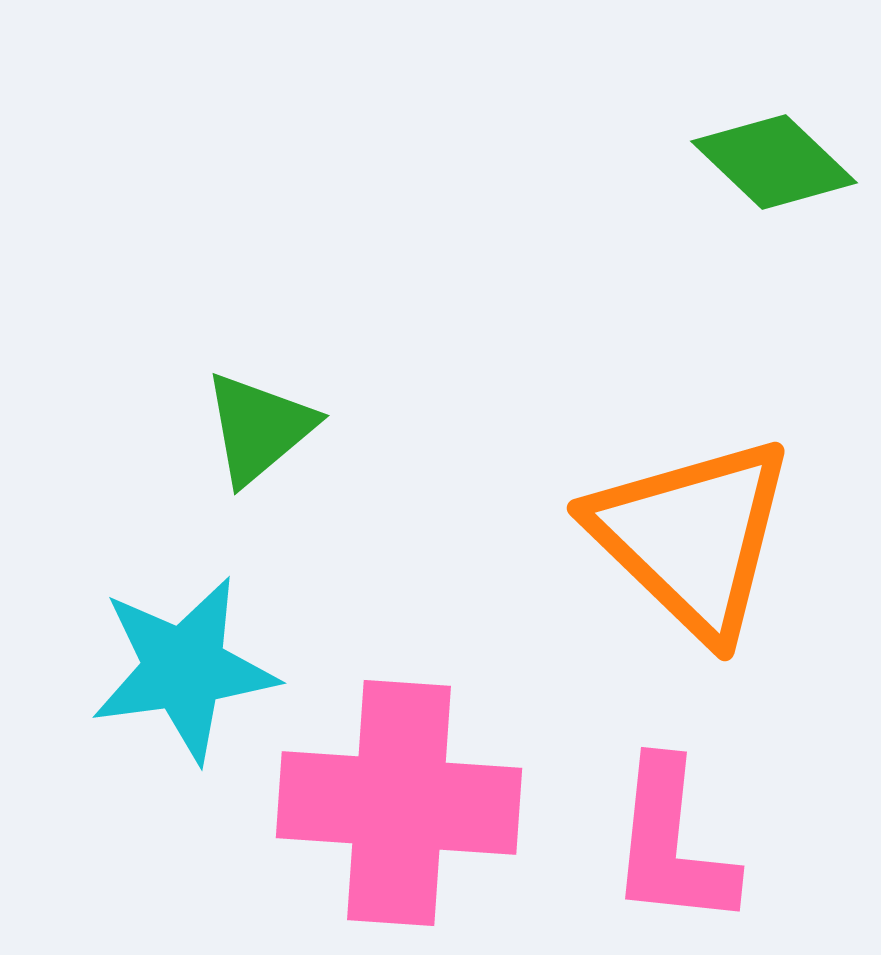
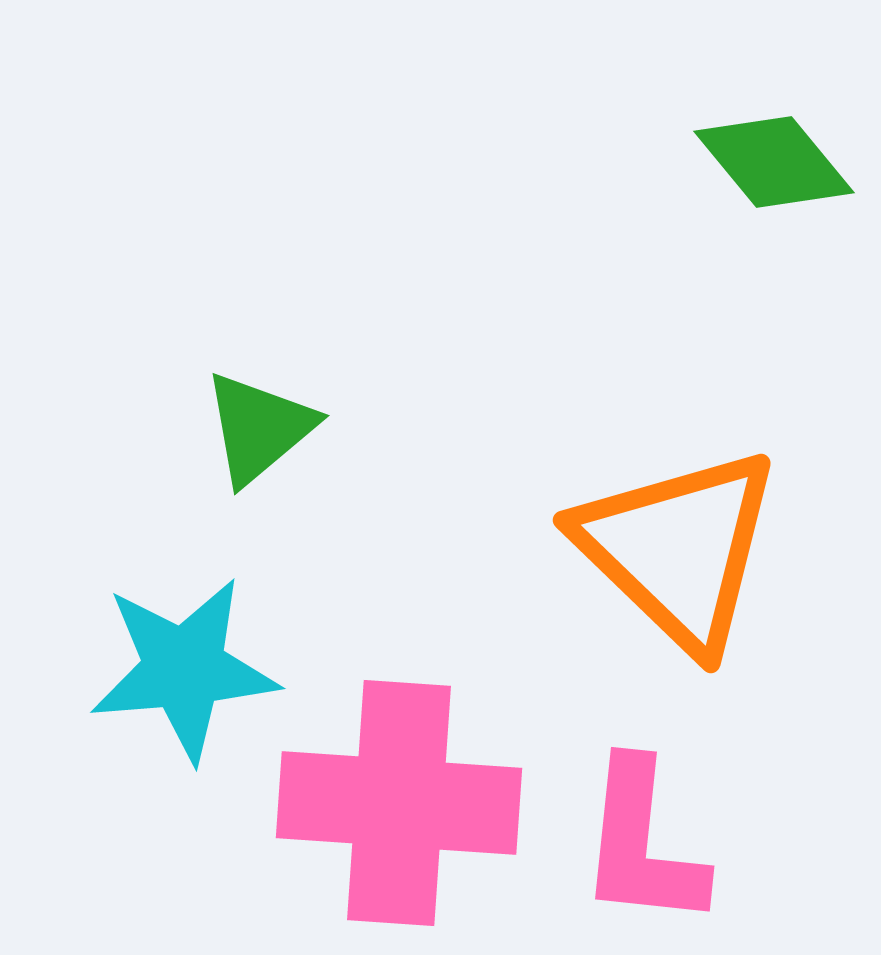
green diamond: rotated 7 degrees clockwise
orange triangle: moved 14 px left, 12 px down
cyan star: rotated 3 degrees clockwise
pink L-shape: moved 30 px left
